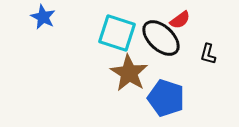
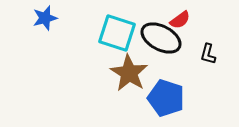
blue star: moved 2 px right, 1 px down; rotated 30 degrees clockwise
black ellipse: rotated 15 degrees counterclockwise
